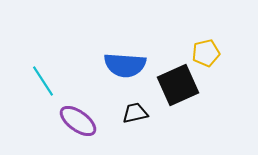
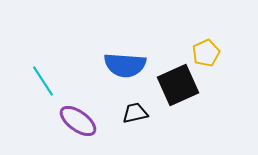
yellow pentagon: rotated 12 degrees counterclockwise
